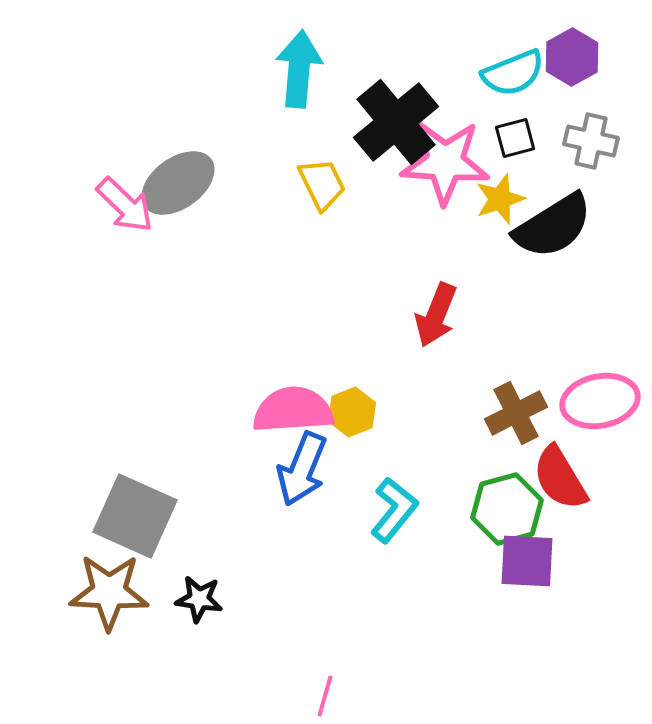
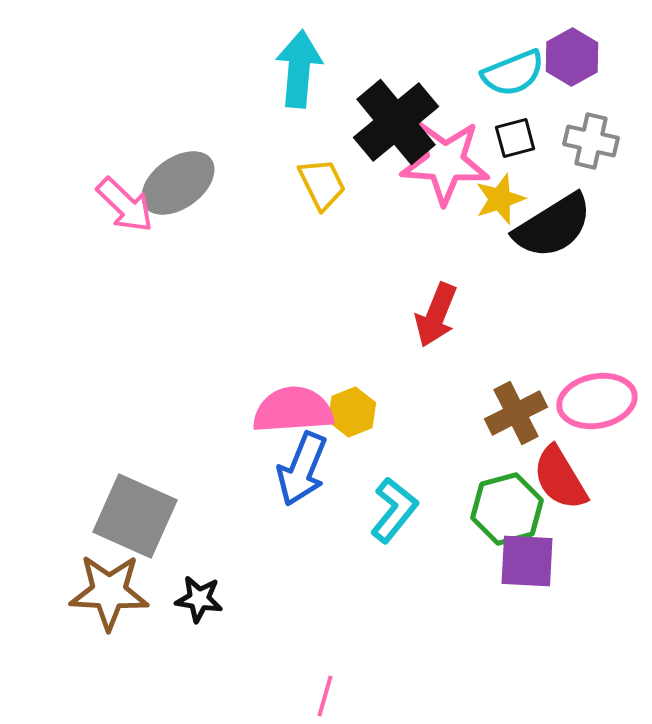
pink ellipse: moved 3 px left
